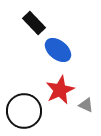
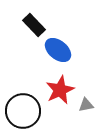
black rectangle: moved 2 px down
gray triangle: rotated 35 degrees counterclockwise
black circle: moved 1 px left
